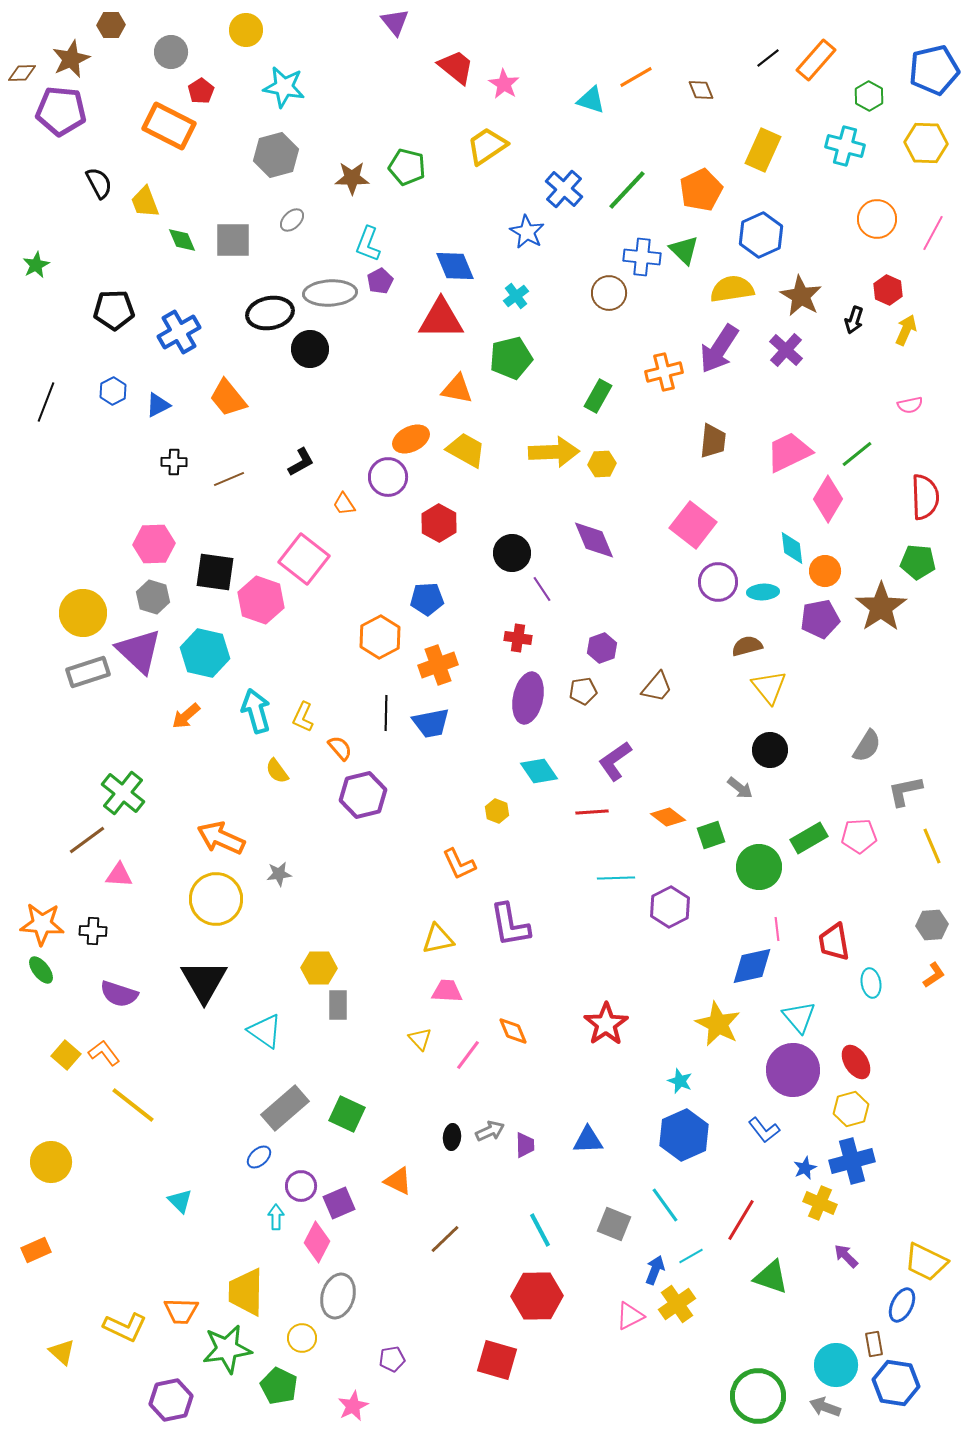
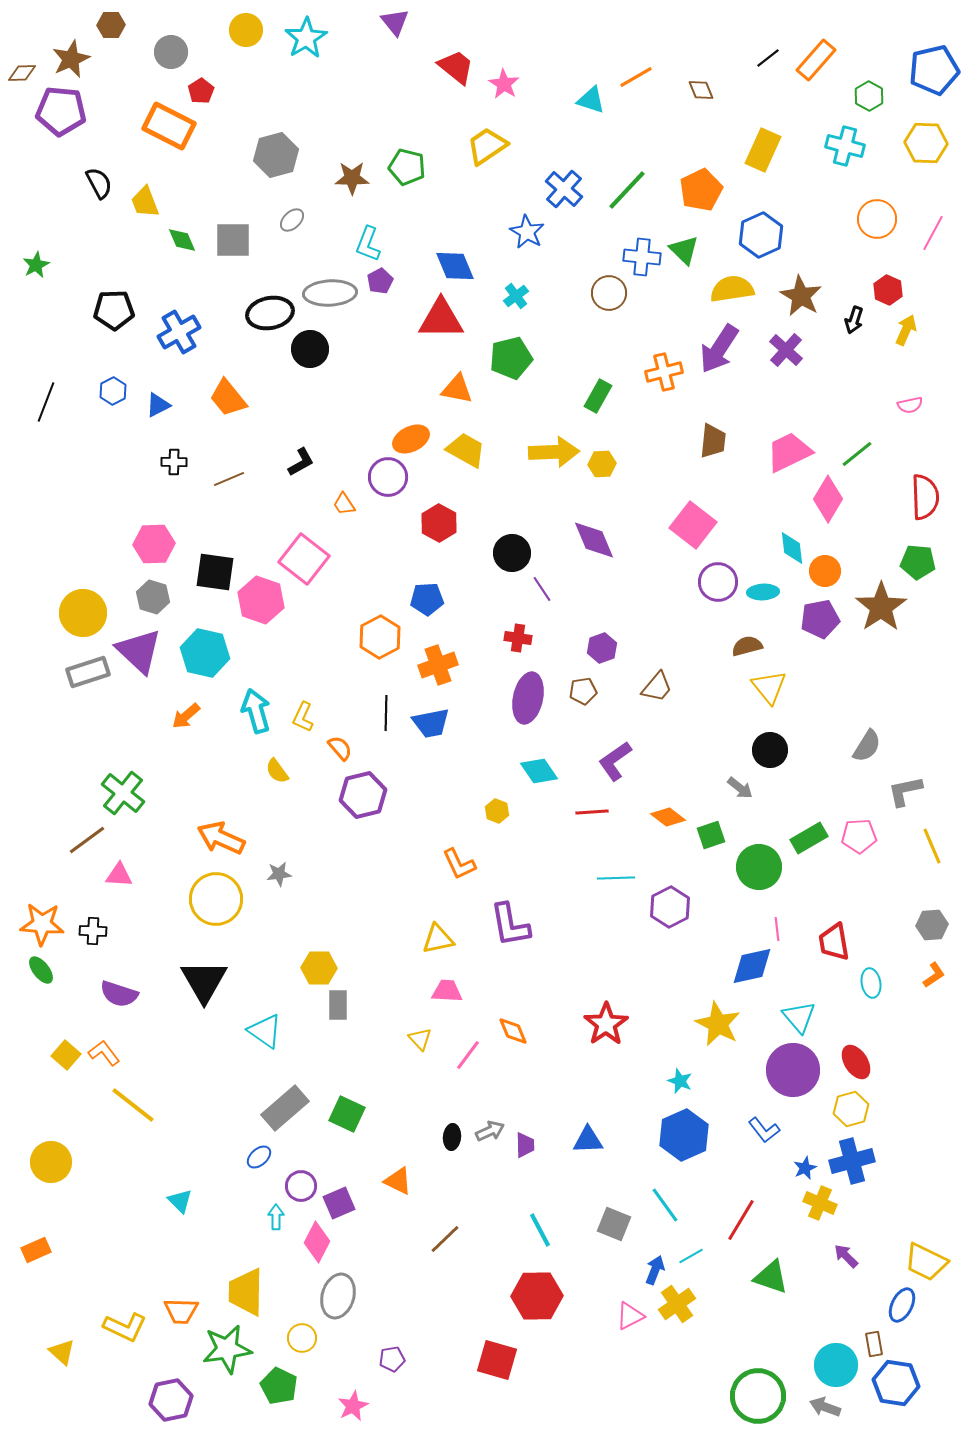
cyan star at (284, 87): moved 22 px right, 49 px up; rotated 30 degrees clockwise
